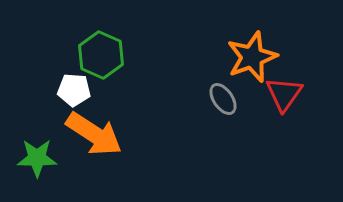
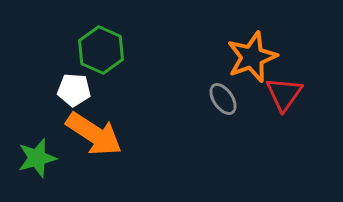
green hexagon: moved 5 px up
green star: rotated 15 degrees counterclockwise
